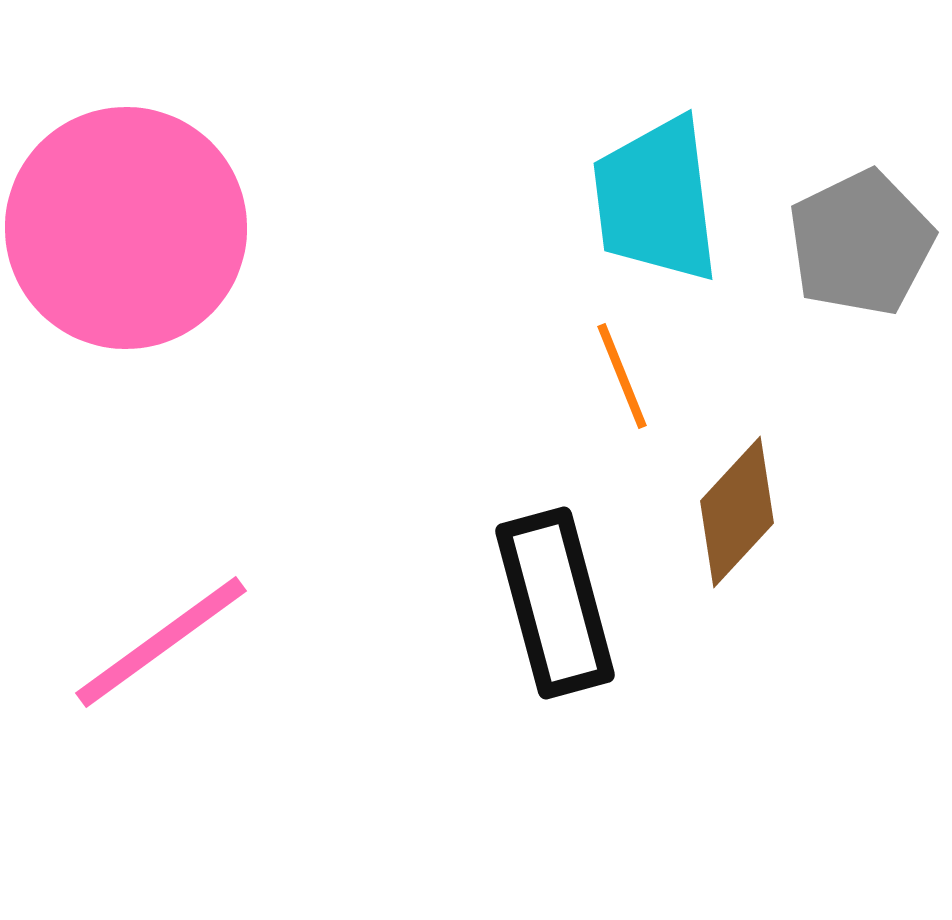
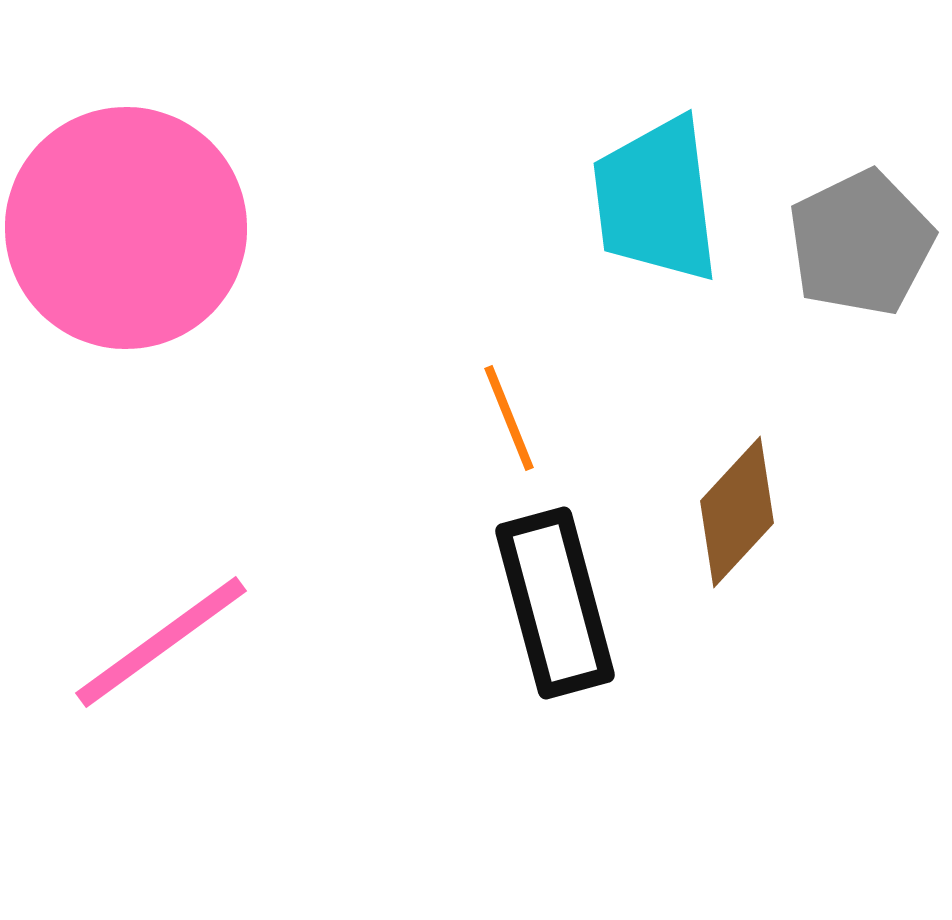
orange line: moved 113 px left, 42 px down
